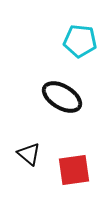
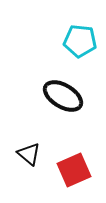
black ellipse: moved 1 px right, 1 px up
red square: rotated 16 degrees counterclockwise
